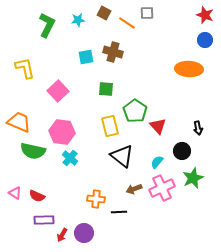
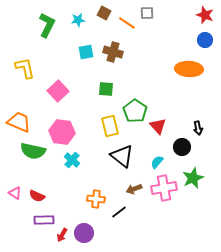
cyan square: moved 5 px up
black circle: moved 4 px up
cyan cross: moved 2 px right, 2 px down
pink cross: moved 2 px right; rotated 15 degrees clockwise
black line: rotated 35 degrees counterclockwise
